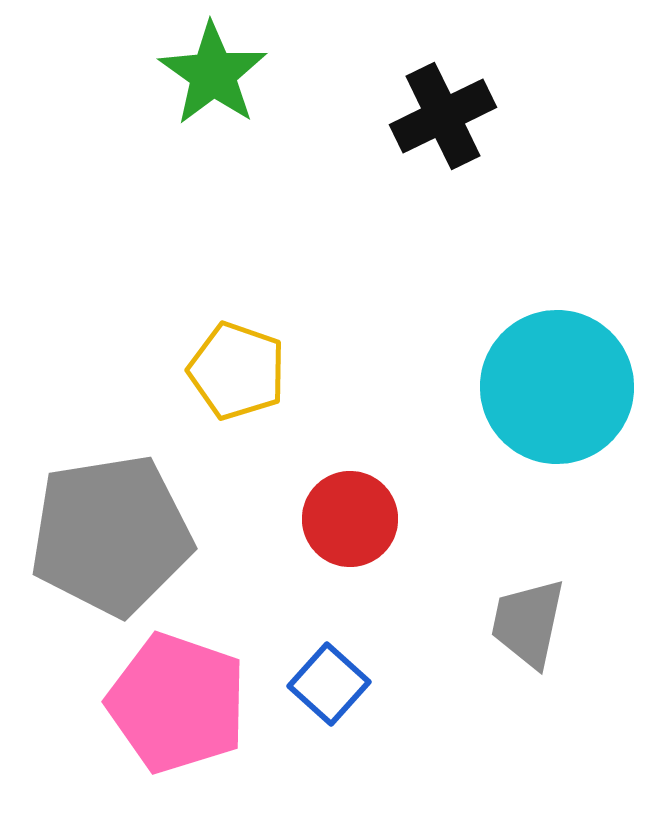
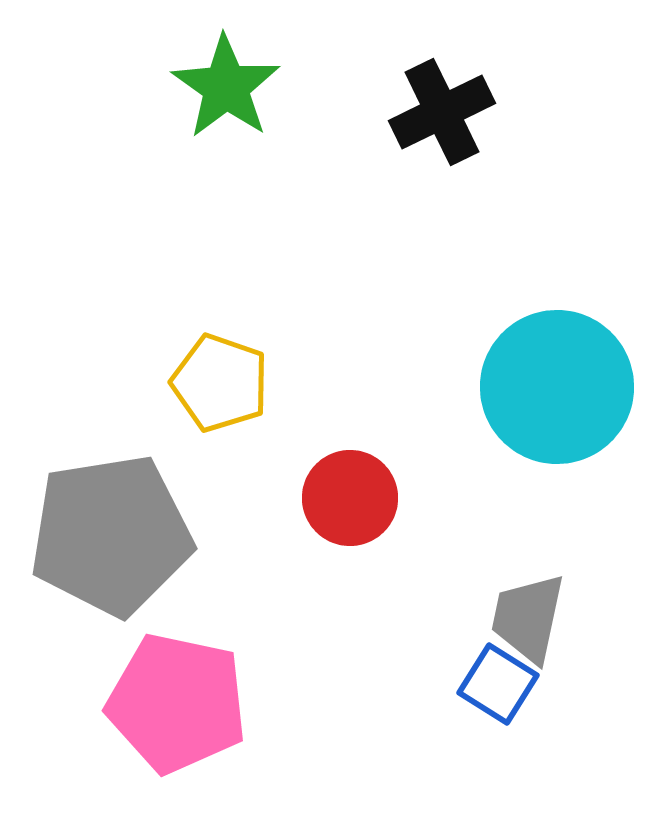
green star: moved 13 px right, 13 px down
black cross: moved 1 px left, 4 px up
yellow pentagon: moved 17 px left, 12 px down
red circle: moved 21 px up
gray trapezoid: moved 5 px up
blue square: moved 169 px right; rotated 10 degrees counterclockwise
pink pentagon: rotated 7 degrees counterclockwise
